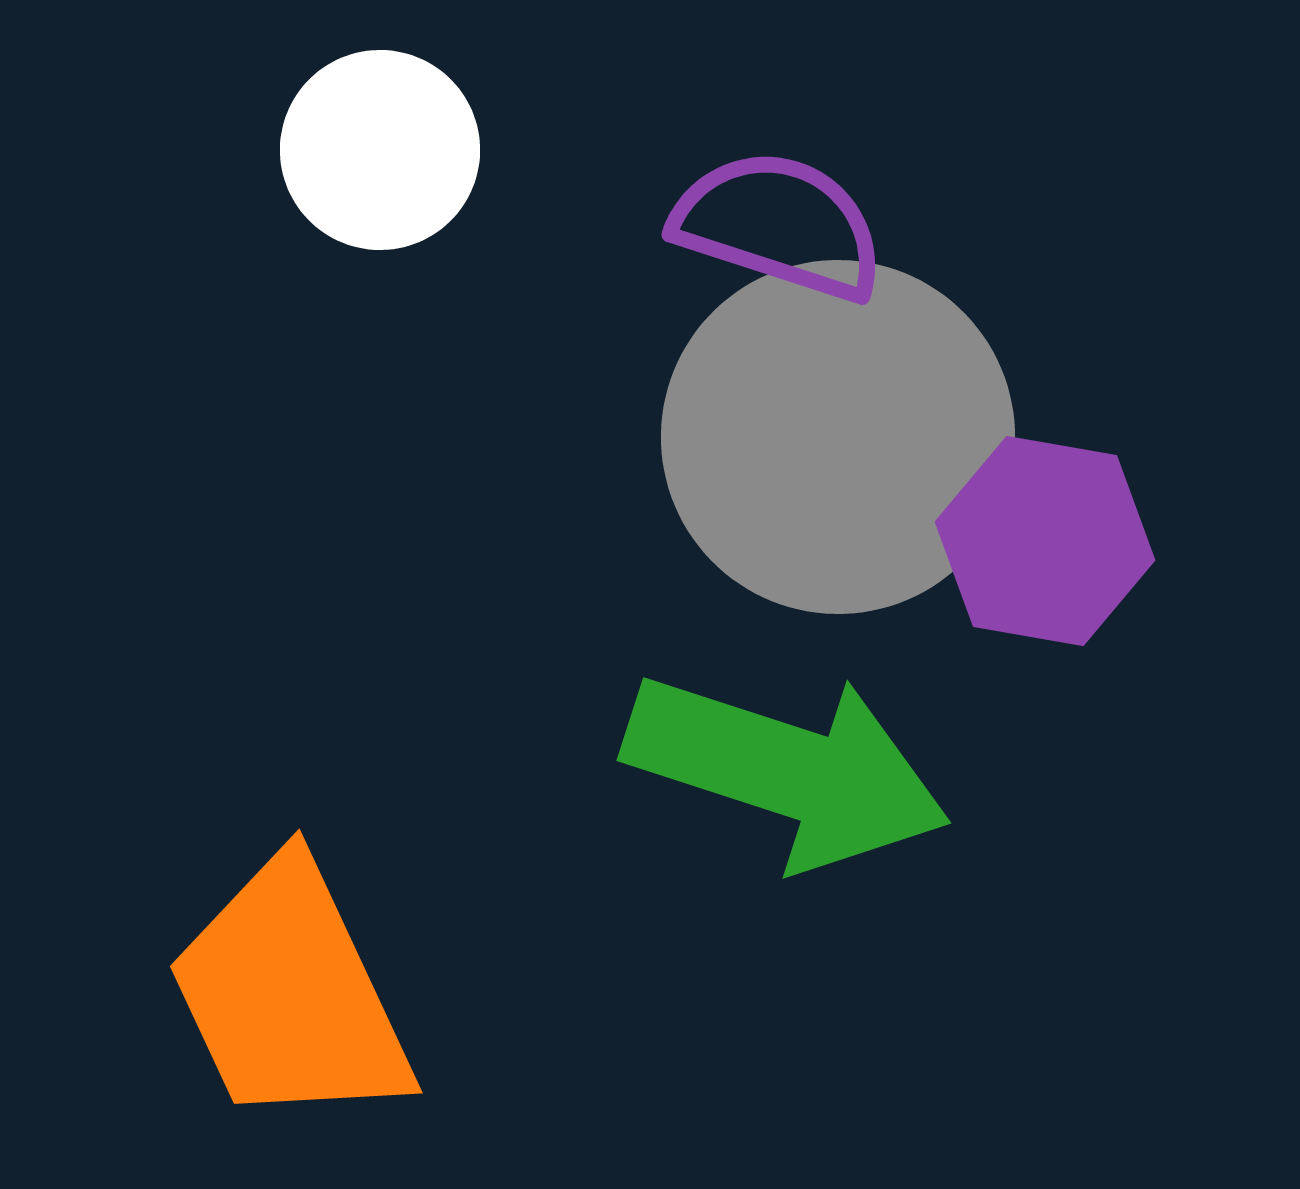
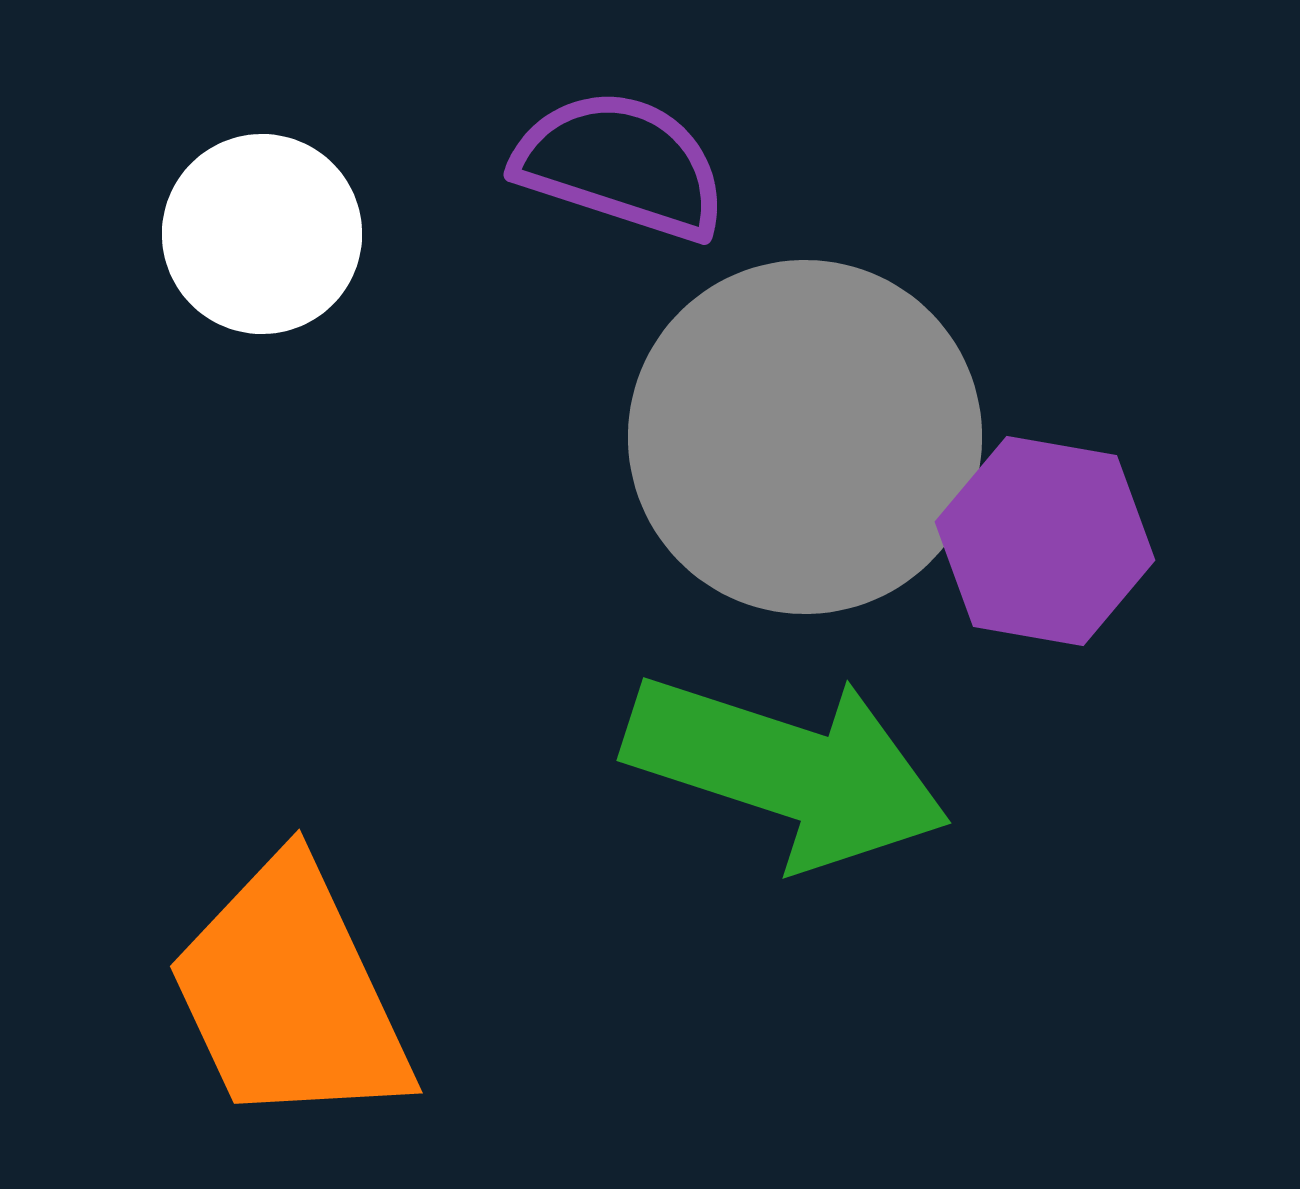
white circle: moved 118 px left, 84 px down
purple semicircle: moved 158 px left, 60 px up
gray circle: moved 33 px left
